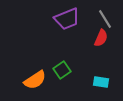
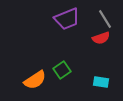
red semicircle: rotated 48 degrees clockwise
